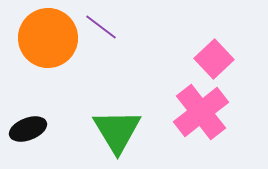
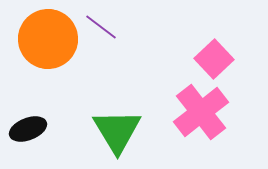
orange circle: moved 1 px down
